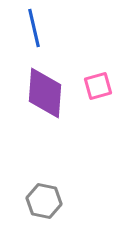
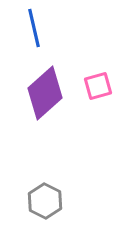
purple diamond: rotated 44 degrees clockwise
gray hexagon: moved 1 px right; rotated 16 degrees clockwise
